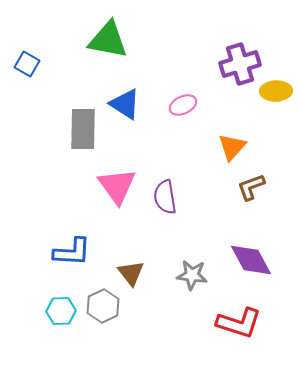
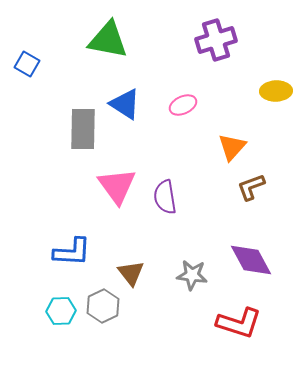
purple cross: moved 24 px left, 24 px up
